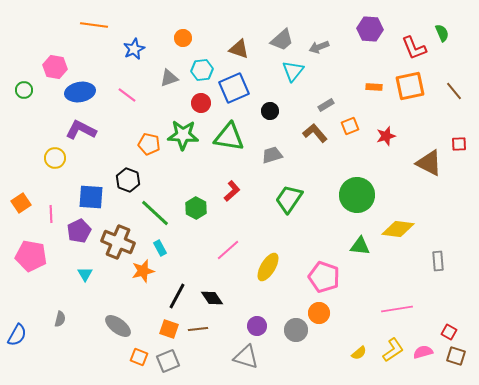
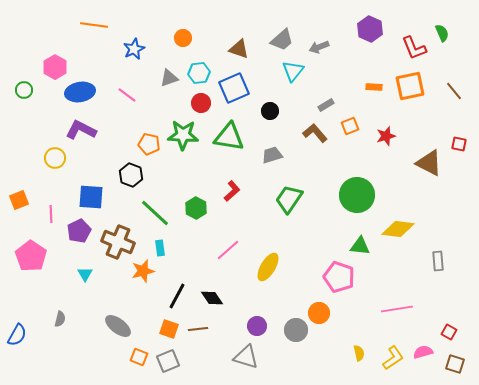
purple hexagon at (370, 29): rotated 20 degrees clockwise
pink hexagon at (55, 67): rotated 20 degrees clockwise
cyan hexagon at (202, 70): moved 3 px left, 3 px down
red square at (459, 144): rotated 14 degrees clockwise
black hexagon at (128, 180): moved 3 px right, 5 px up
orange square at (21, 203): moved 2 px left, 3 px up; rotated 12 degrees clockwise
cyan rectangle at (160, 248): rotated 21 degrees clockwise
pink pentagon at (31, 256): rotated 24 degrees clockwise
pink pentagon at (324, 277): moved 15 px right
yellow L-shape at (393, 350): moved 8 px down
yellow semicircle at (359, 353): rotated 63 degrees counterclockwise
brown square at (456, 356): moved 1 px left, 8 px down
